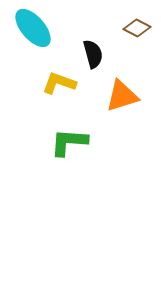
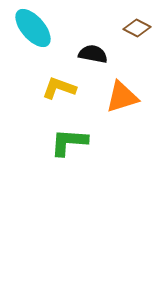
black semicircle: rotated 64 degrees counterclockwise
yellow L-shape: moved 5 px down
orange triangle: moved 1 px down
